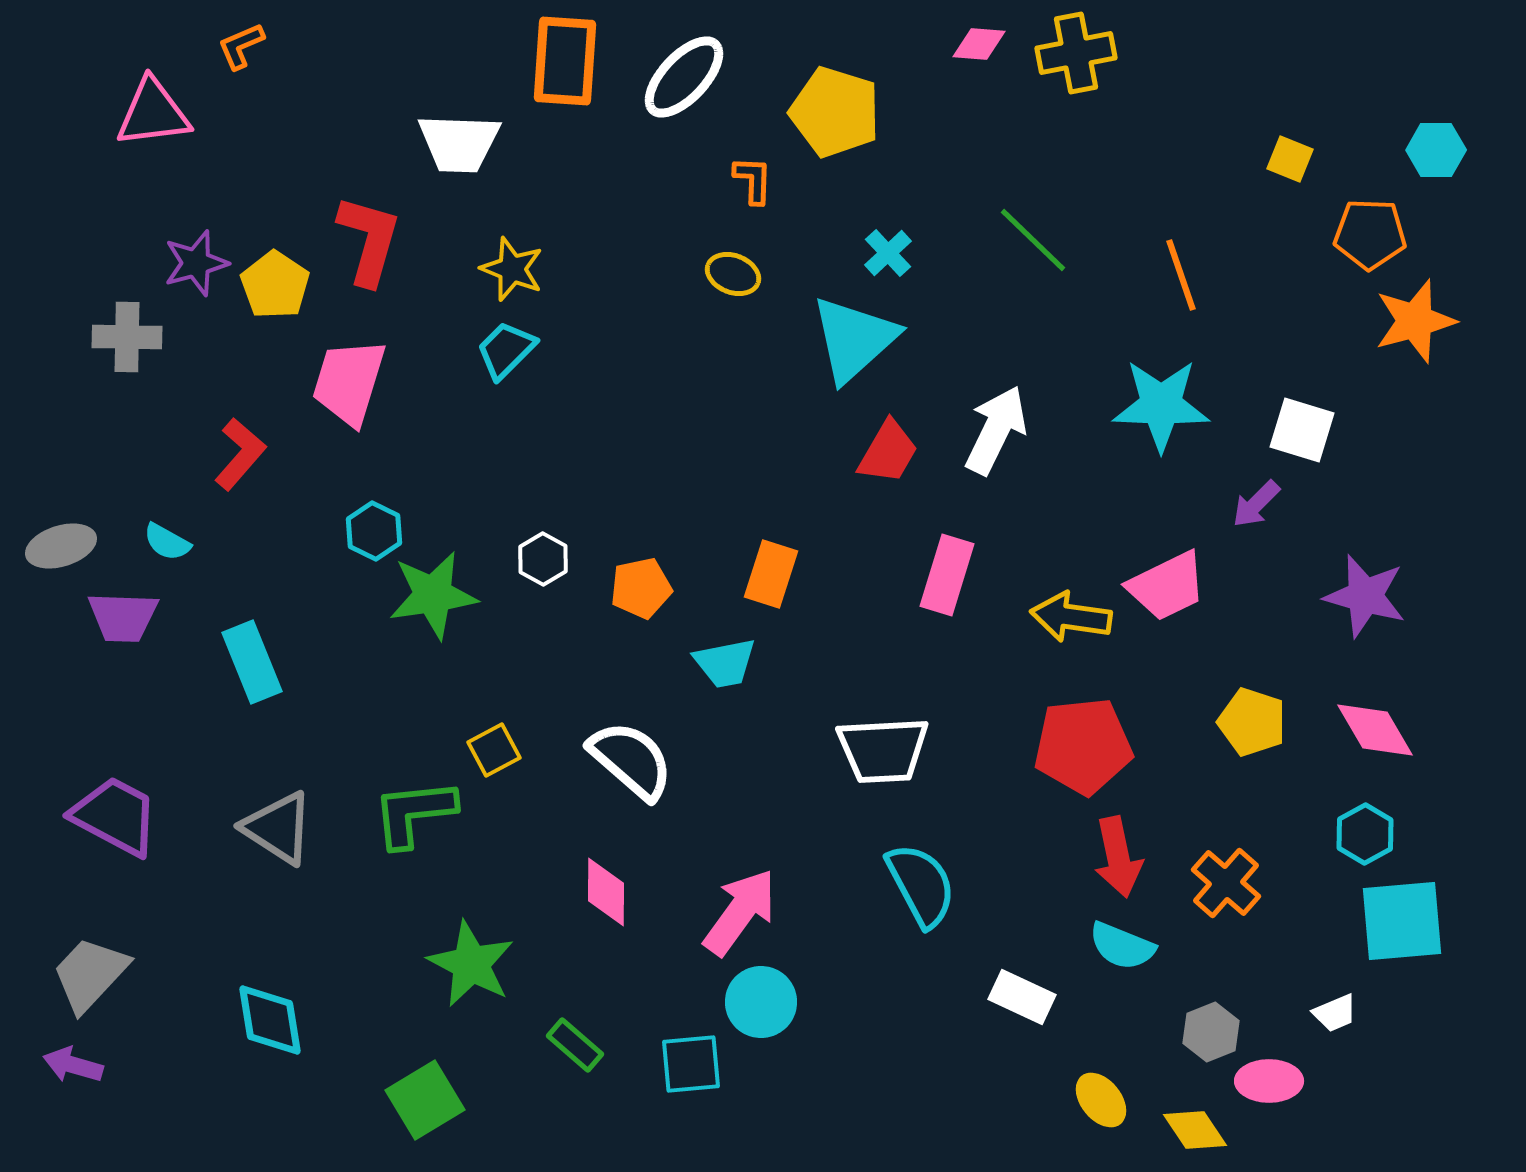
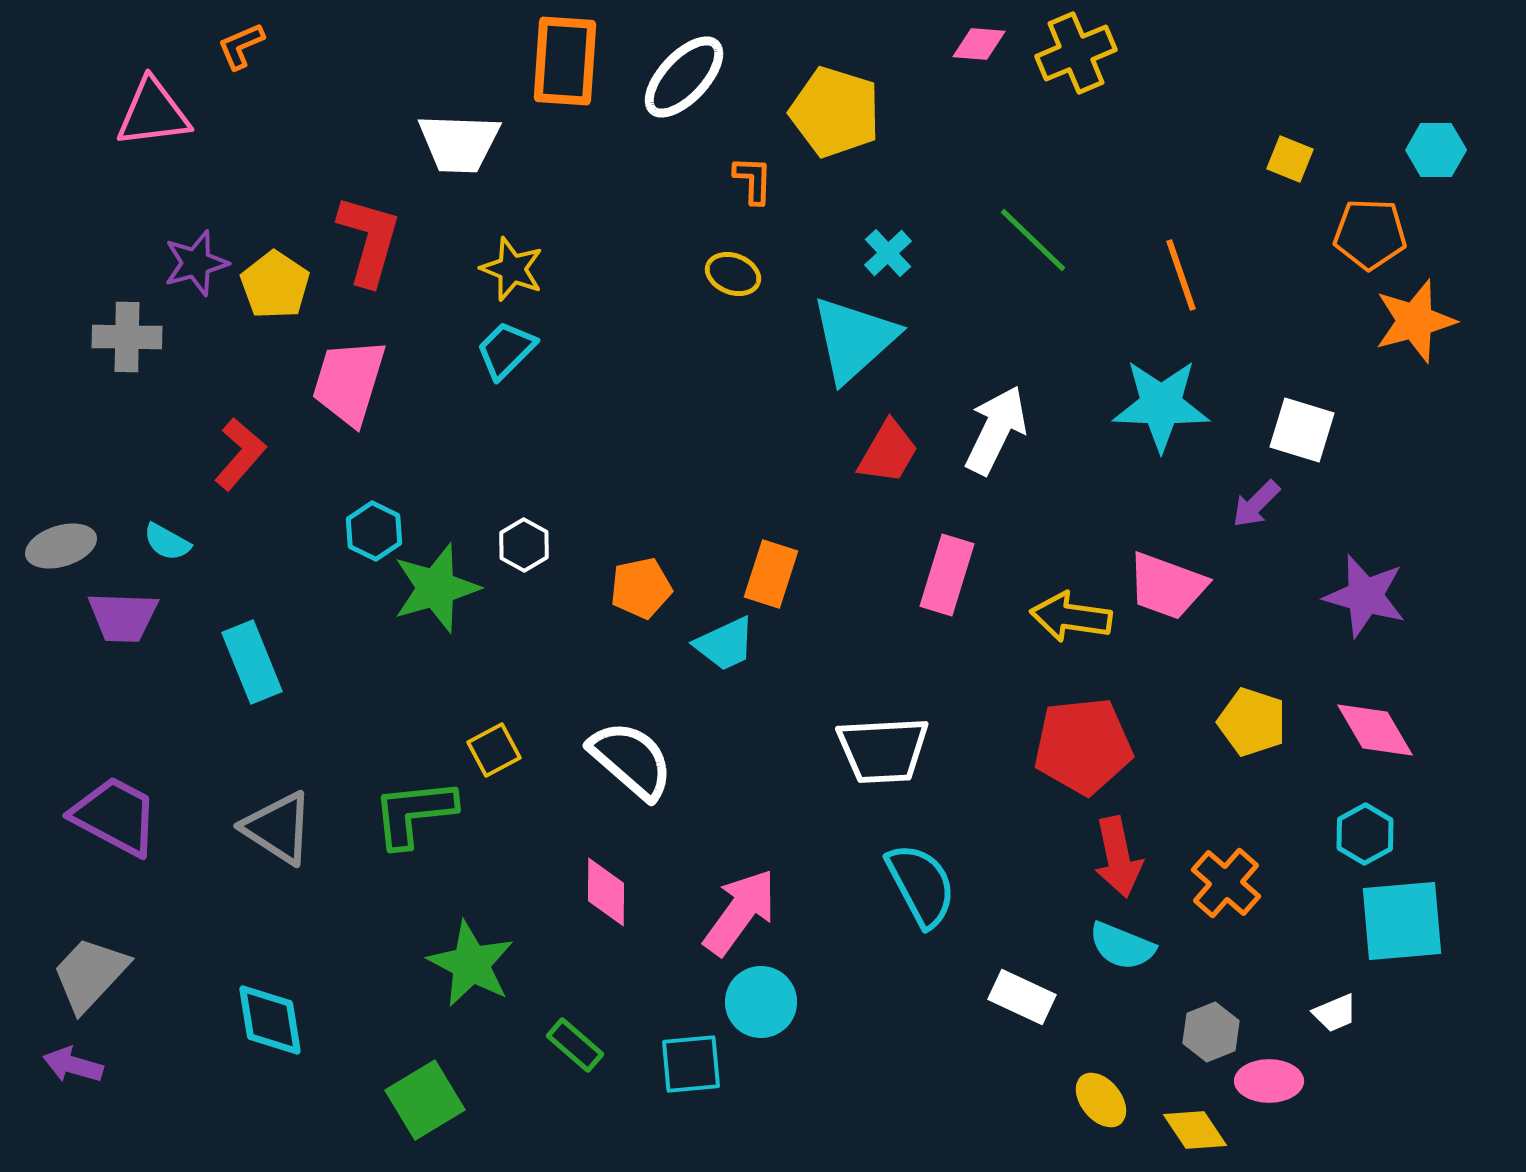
yellow cross at (1076, 53): rotated 12 degrees counterclockwise
white hexagon at (543, 559): moved 19 px left, 14 px up
pink trapezoid at (1167, 586): rotated 46 degrees clockwise
green star at (433, 595): moved 3 px right, 7 px up; rotated 8 degrees counterclockwise
cyan trapezoid at (725, 663): moved 19 px up; rotated 14 degrees counterclockwise
